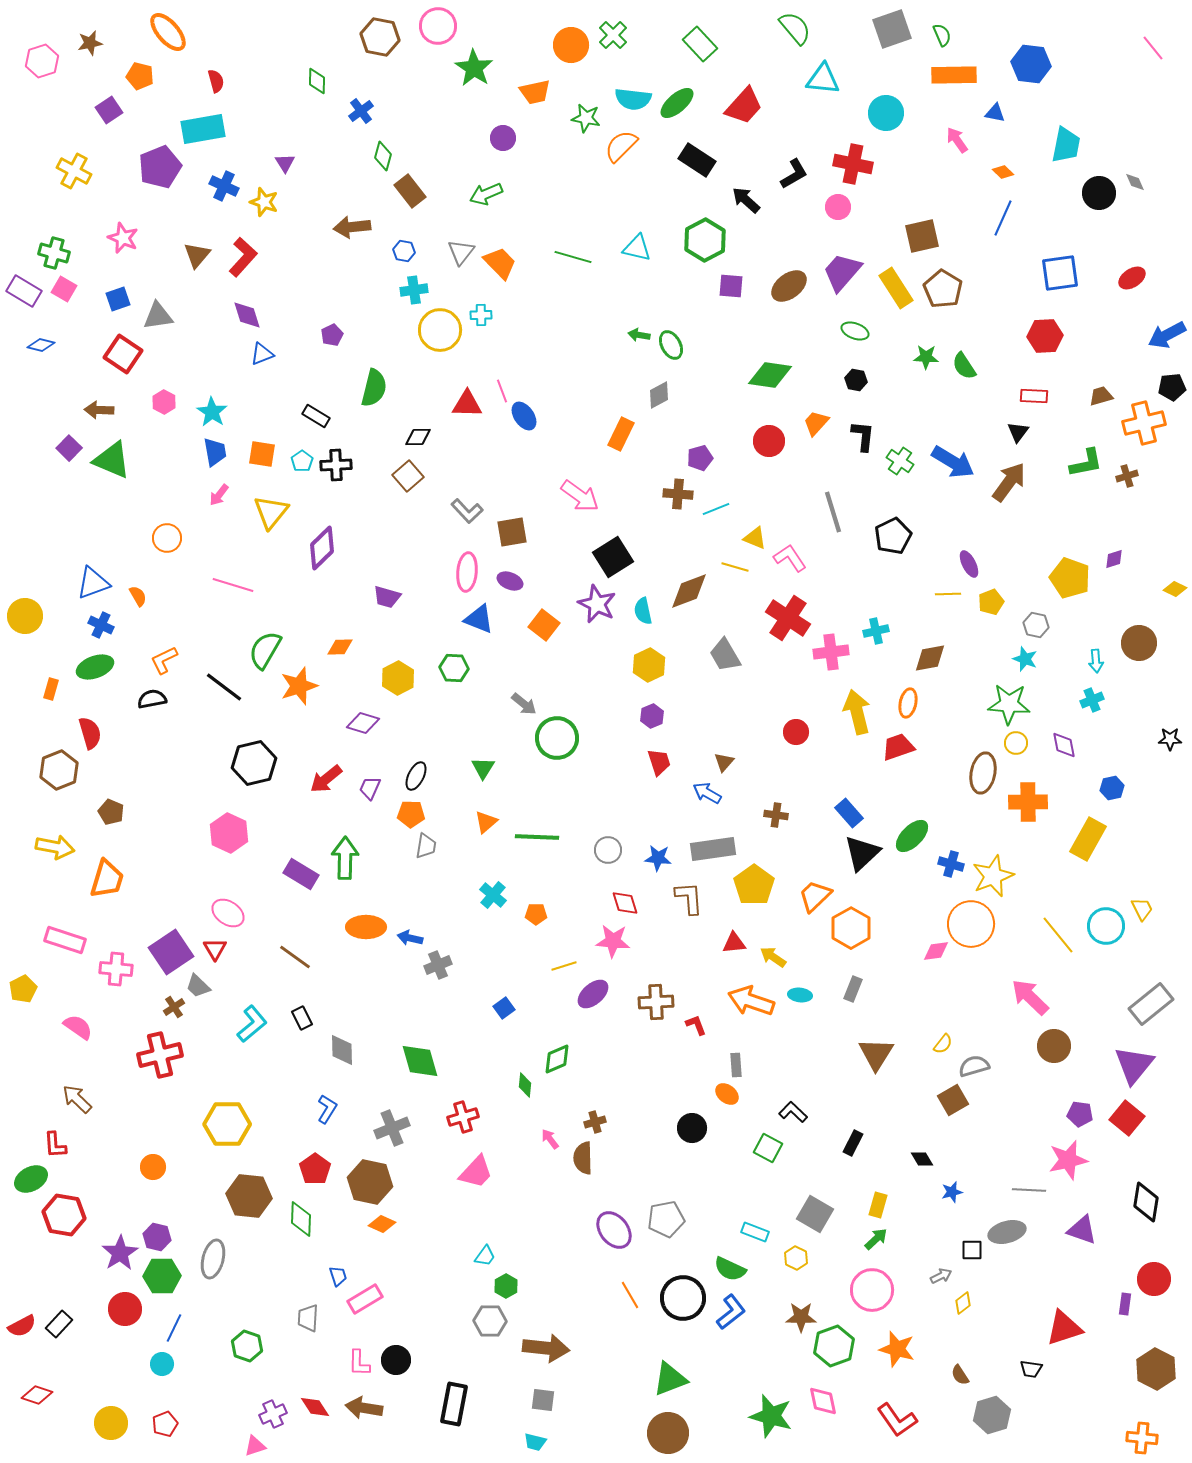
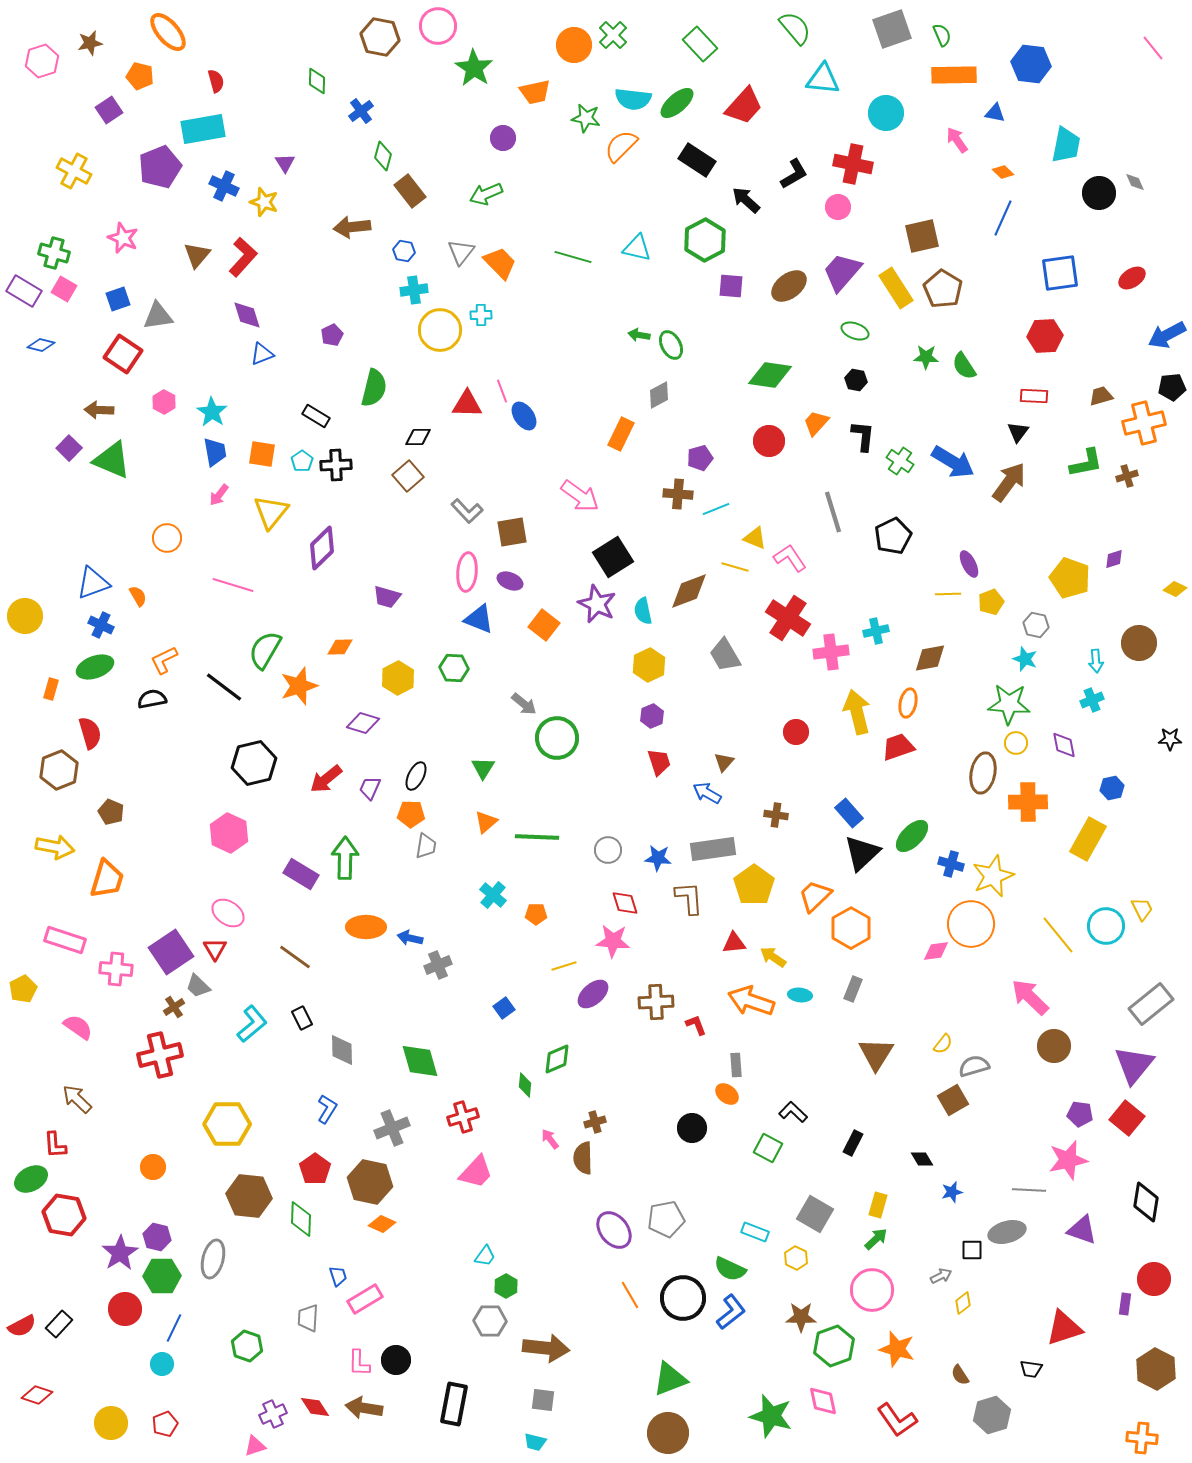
orange circle at (571, 45): moved 3 px right
